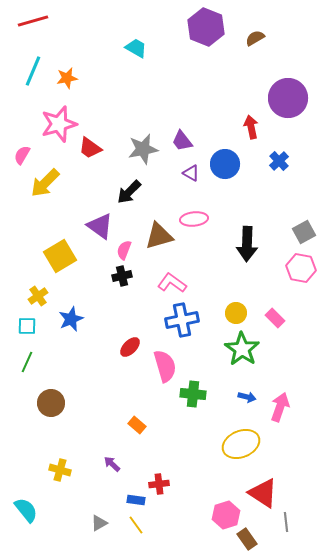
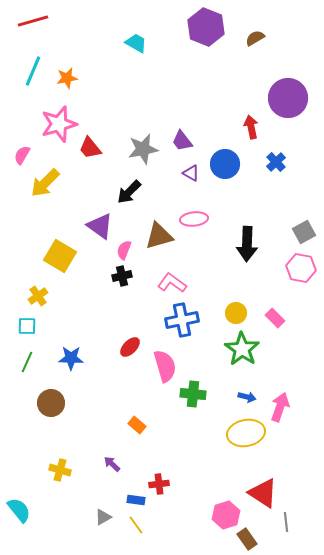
cyan trapezoid at (136, 48): moved 5 px up
red trapezoid at (90, 148): rotated 15 degrees clockwise
blue cross at (279, 161): moved 3 px left, 1 px down
yellow square at (60, 256): rotated 28 degrees counterclockwise
blue star at (71, 319): moved 39 px down; rotated 25 degrees clockwise
yellow ellipse at (241, 444): moved 5 px right, 11 px up; rotated 12 degrees clockwise
cyan semicircle at (26, 510): moved 7 px left
gray triangle at (99, 523): moved 4 px right, 6 px up
